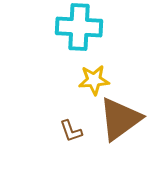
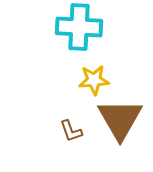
brown triangle: rotated 24 degrees counterclockwise
